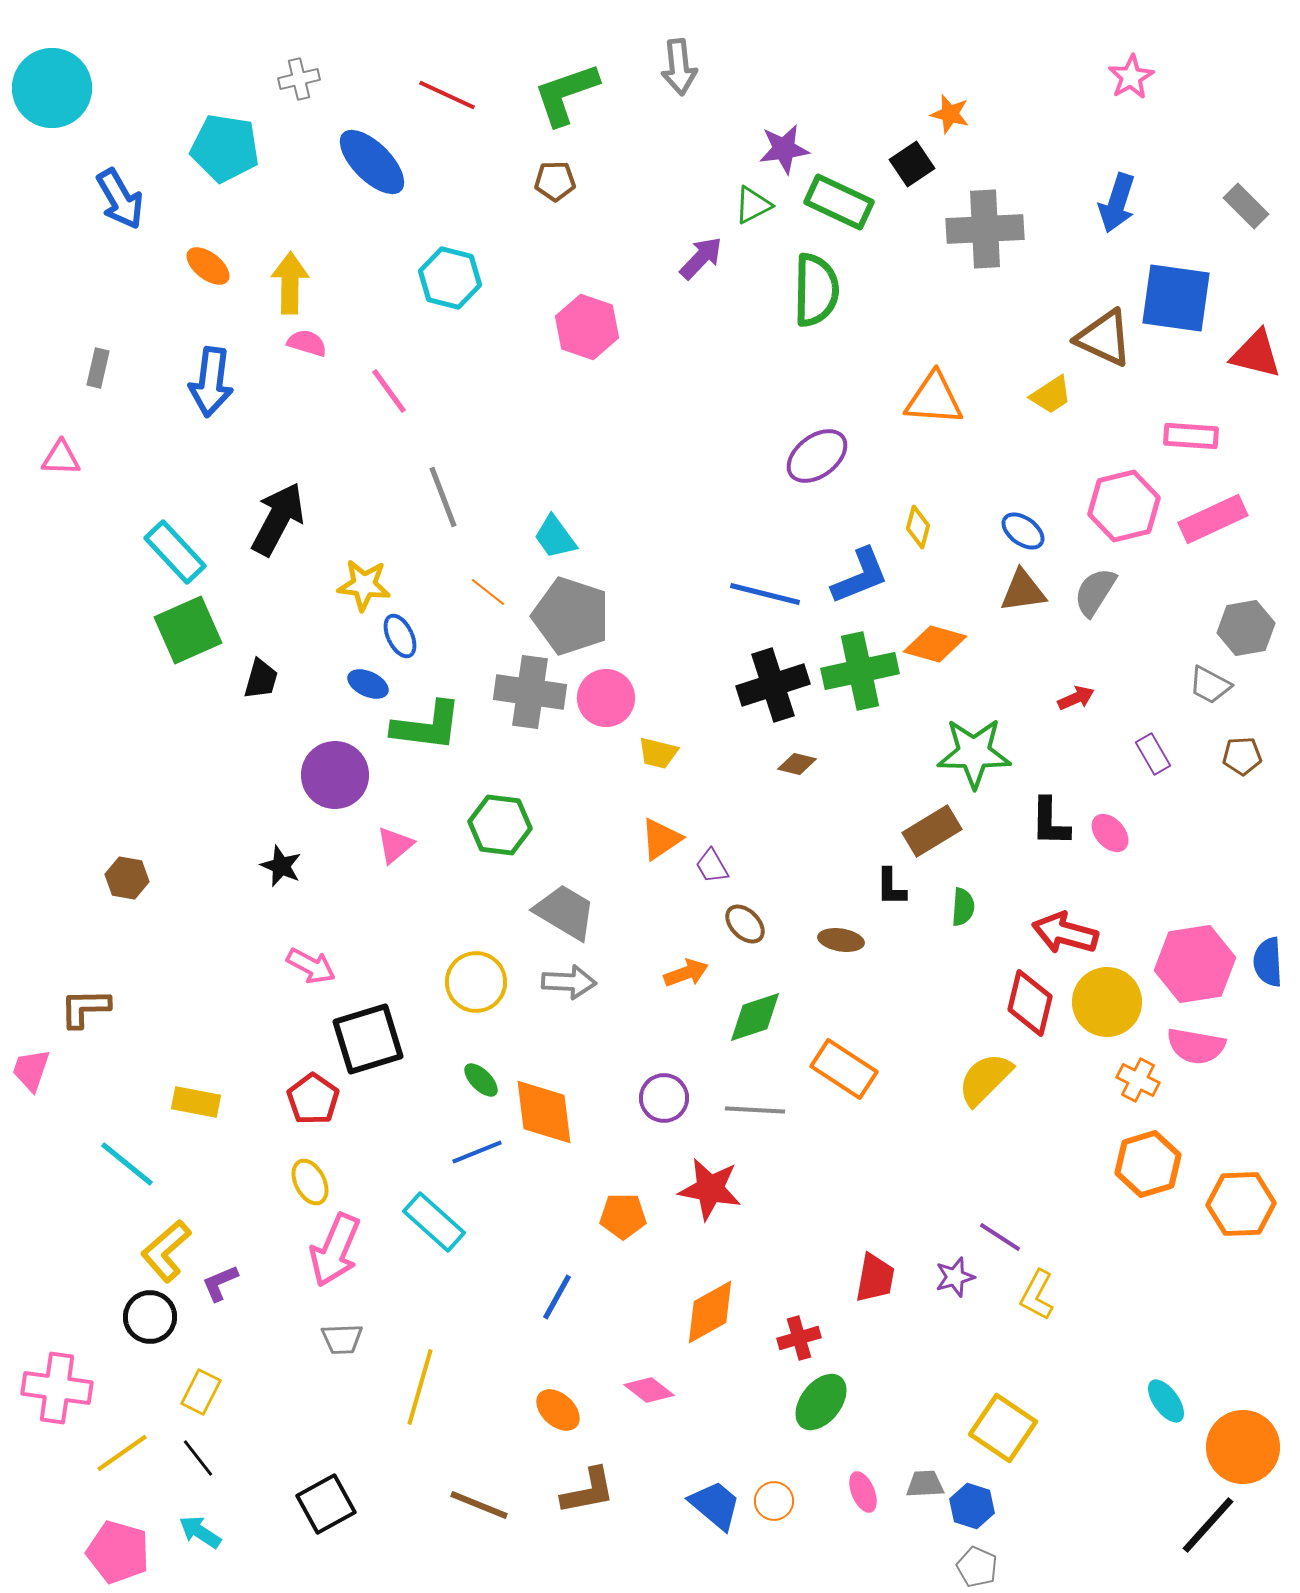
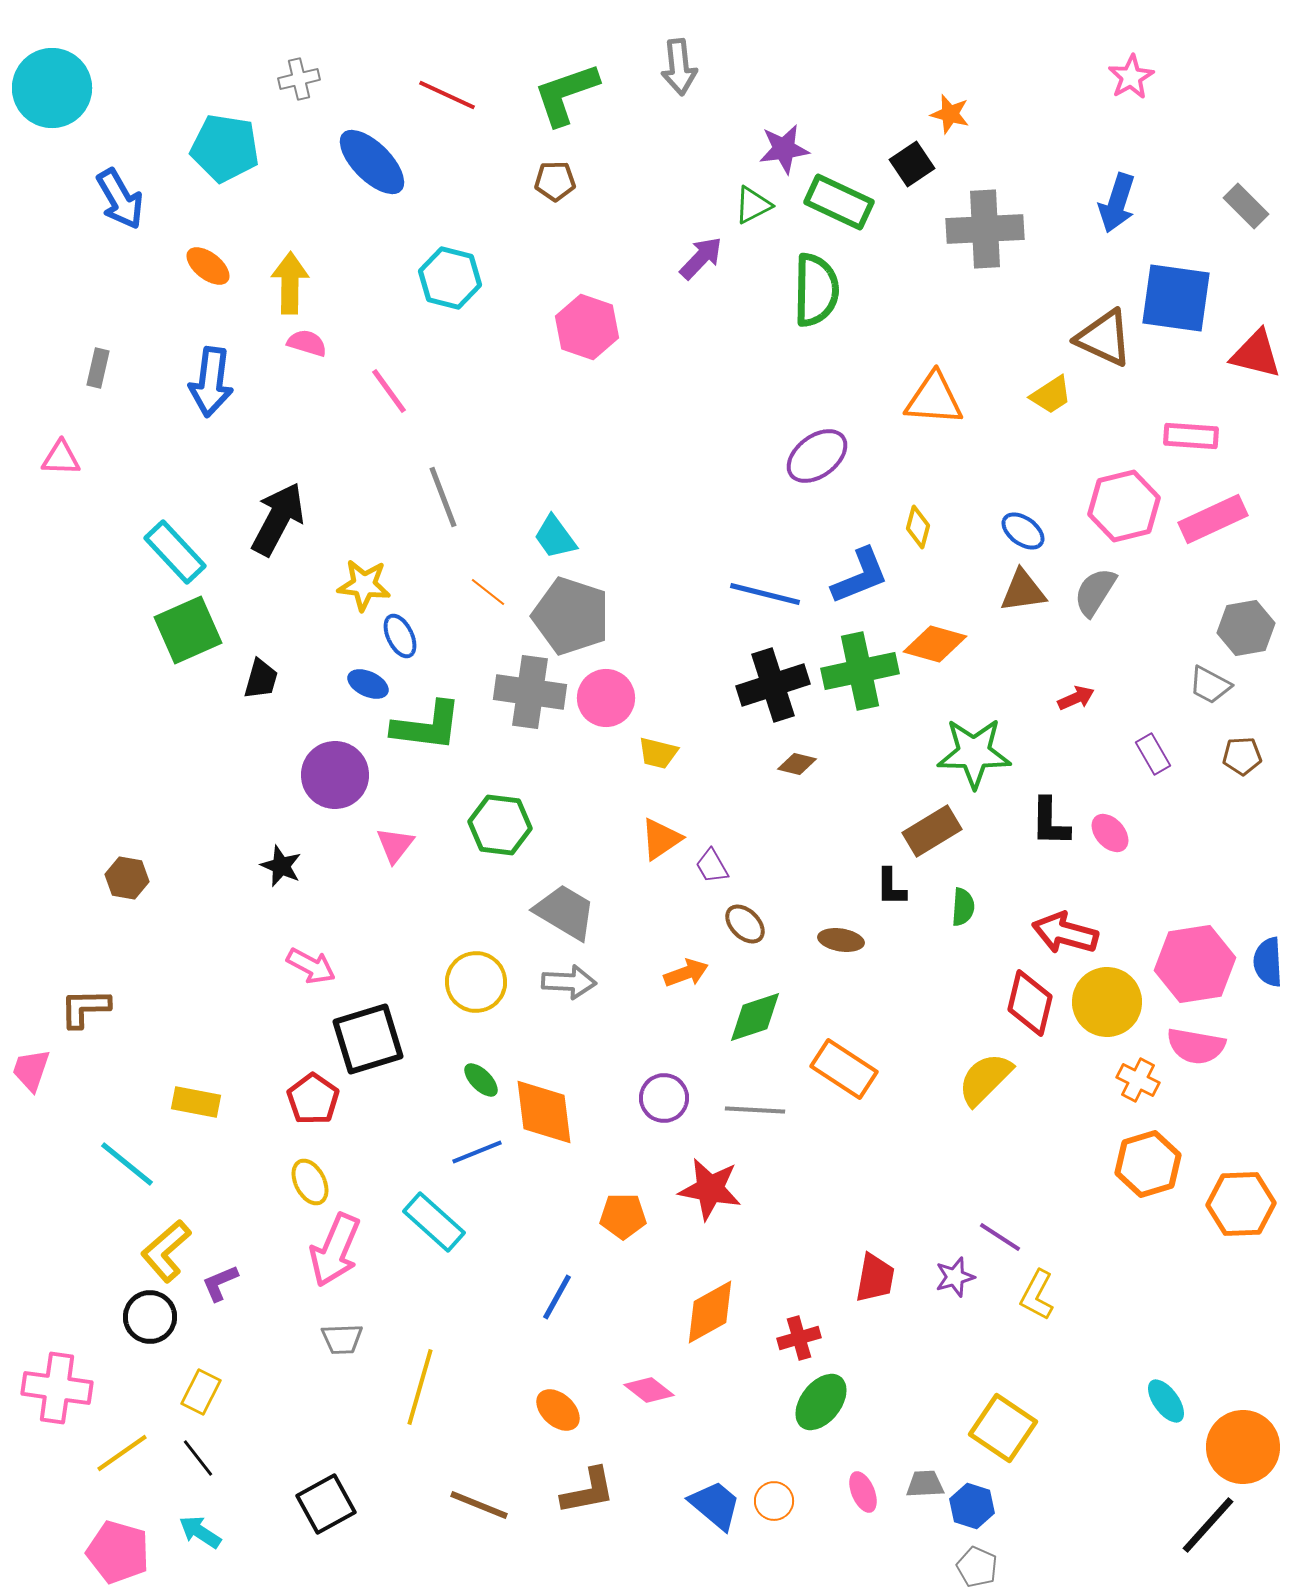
pink triangle at (395, 845): rotated 12 degrees counterclockwise
